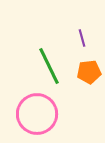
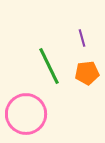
orange pentagon: moved 2 px left, 1 px down
pink circle: moved 11 px left
